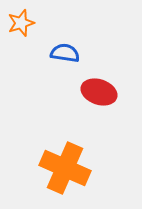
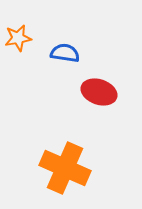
orange star: moved 3 px left, 15 px down; rotated 8 degrees clockwise
